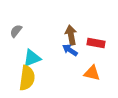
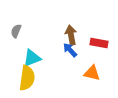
gray semicircle: rotated 16 degrees counterclockwise
red rectangle: moved 3 px right
blue arrow: rotated 14 degrees clockwise
